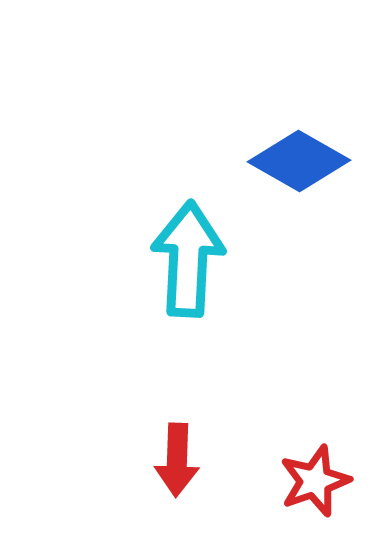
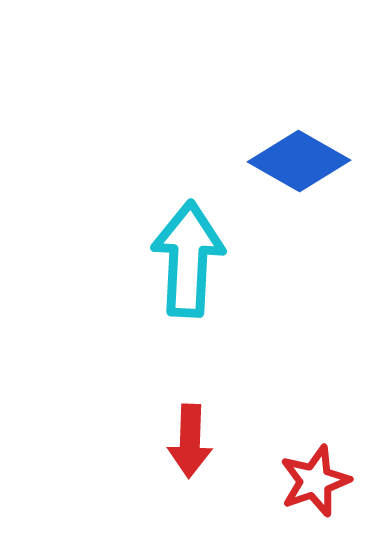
red arrow: moved 13 px right, 19 px up
